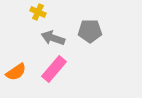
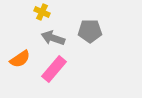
yellow cross: moved 4 px right
orange semicircle: moved 4 px right, 13 px up
